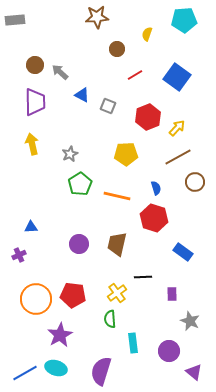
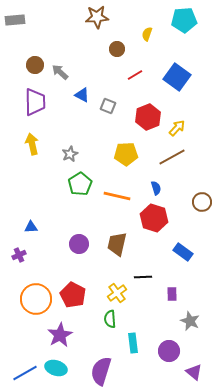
brown line at (178, 157): moved 6 px left
brown circle at (195, 182): moved 7 px right, 20 px down
red pentagon at (73, 295): rotated 20 degrees clockwise
